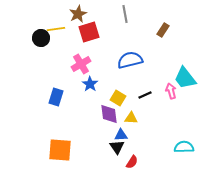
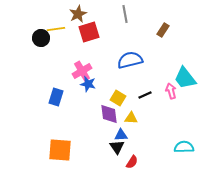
pink cross: moved 1 px right, 7 px down
blue star: moved 2 px left; rotated 21 degrees counterclockwise
